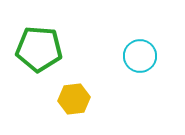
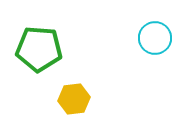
cyan circle: moved 15 px right, 18 px up
